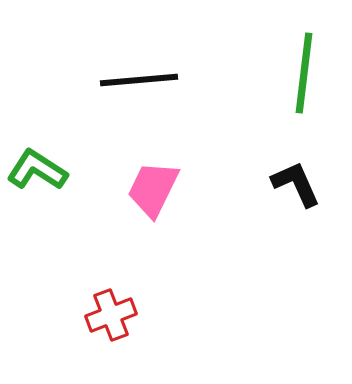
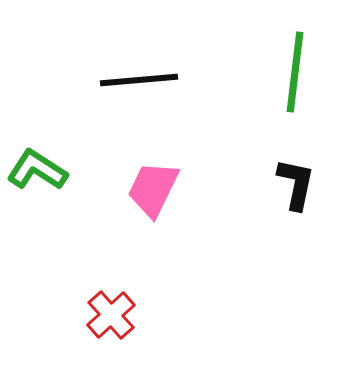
green line: moved 9 px left, 1 px up
black L-shape: rotated 36 degrees clockwise
red cross: rotated 21 degrees counterclockwise
